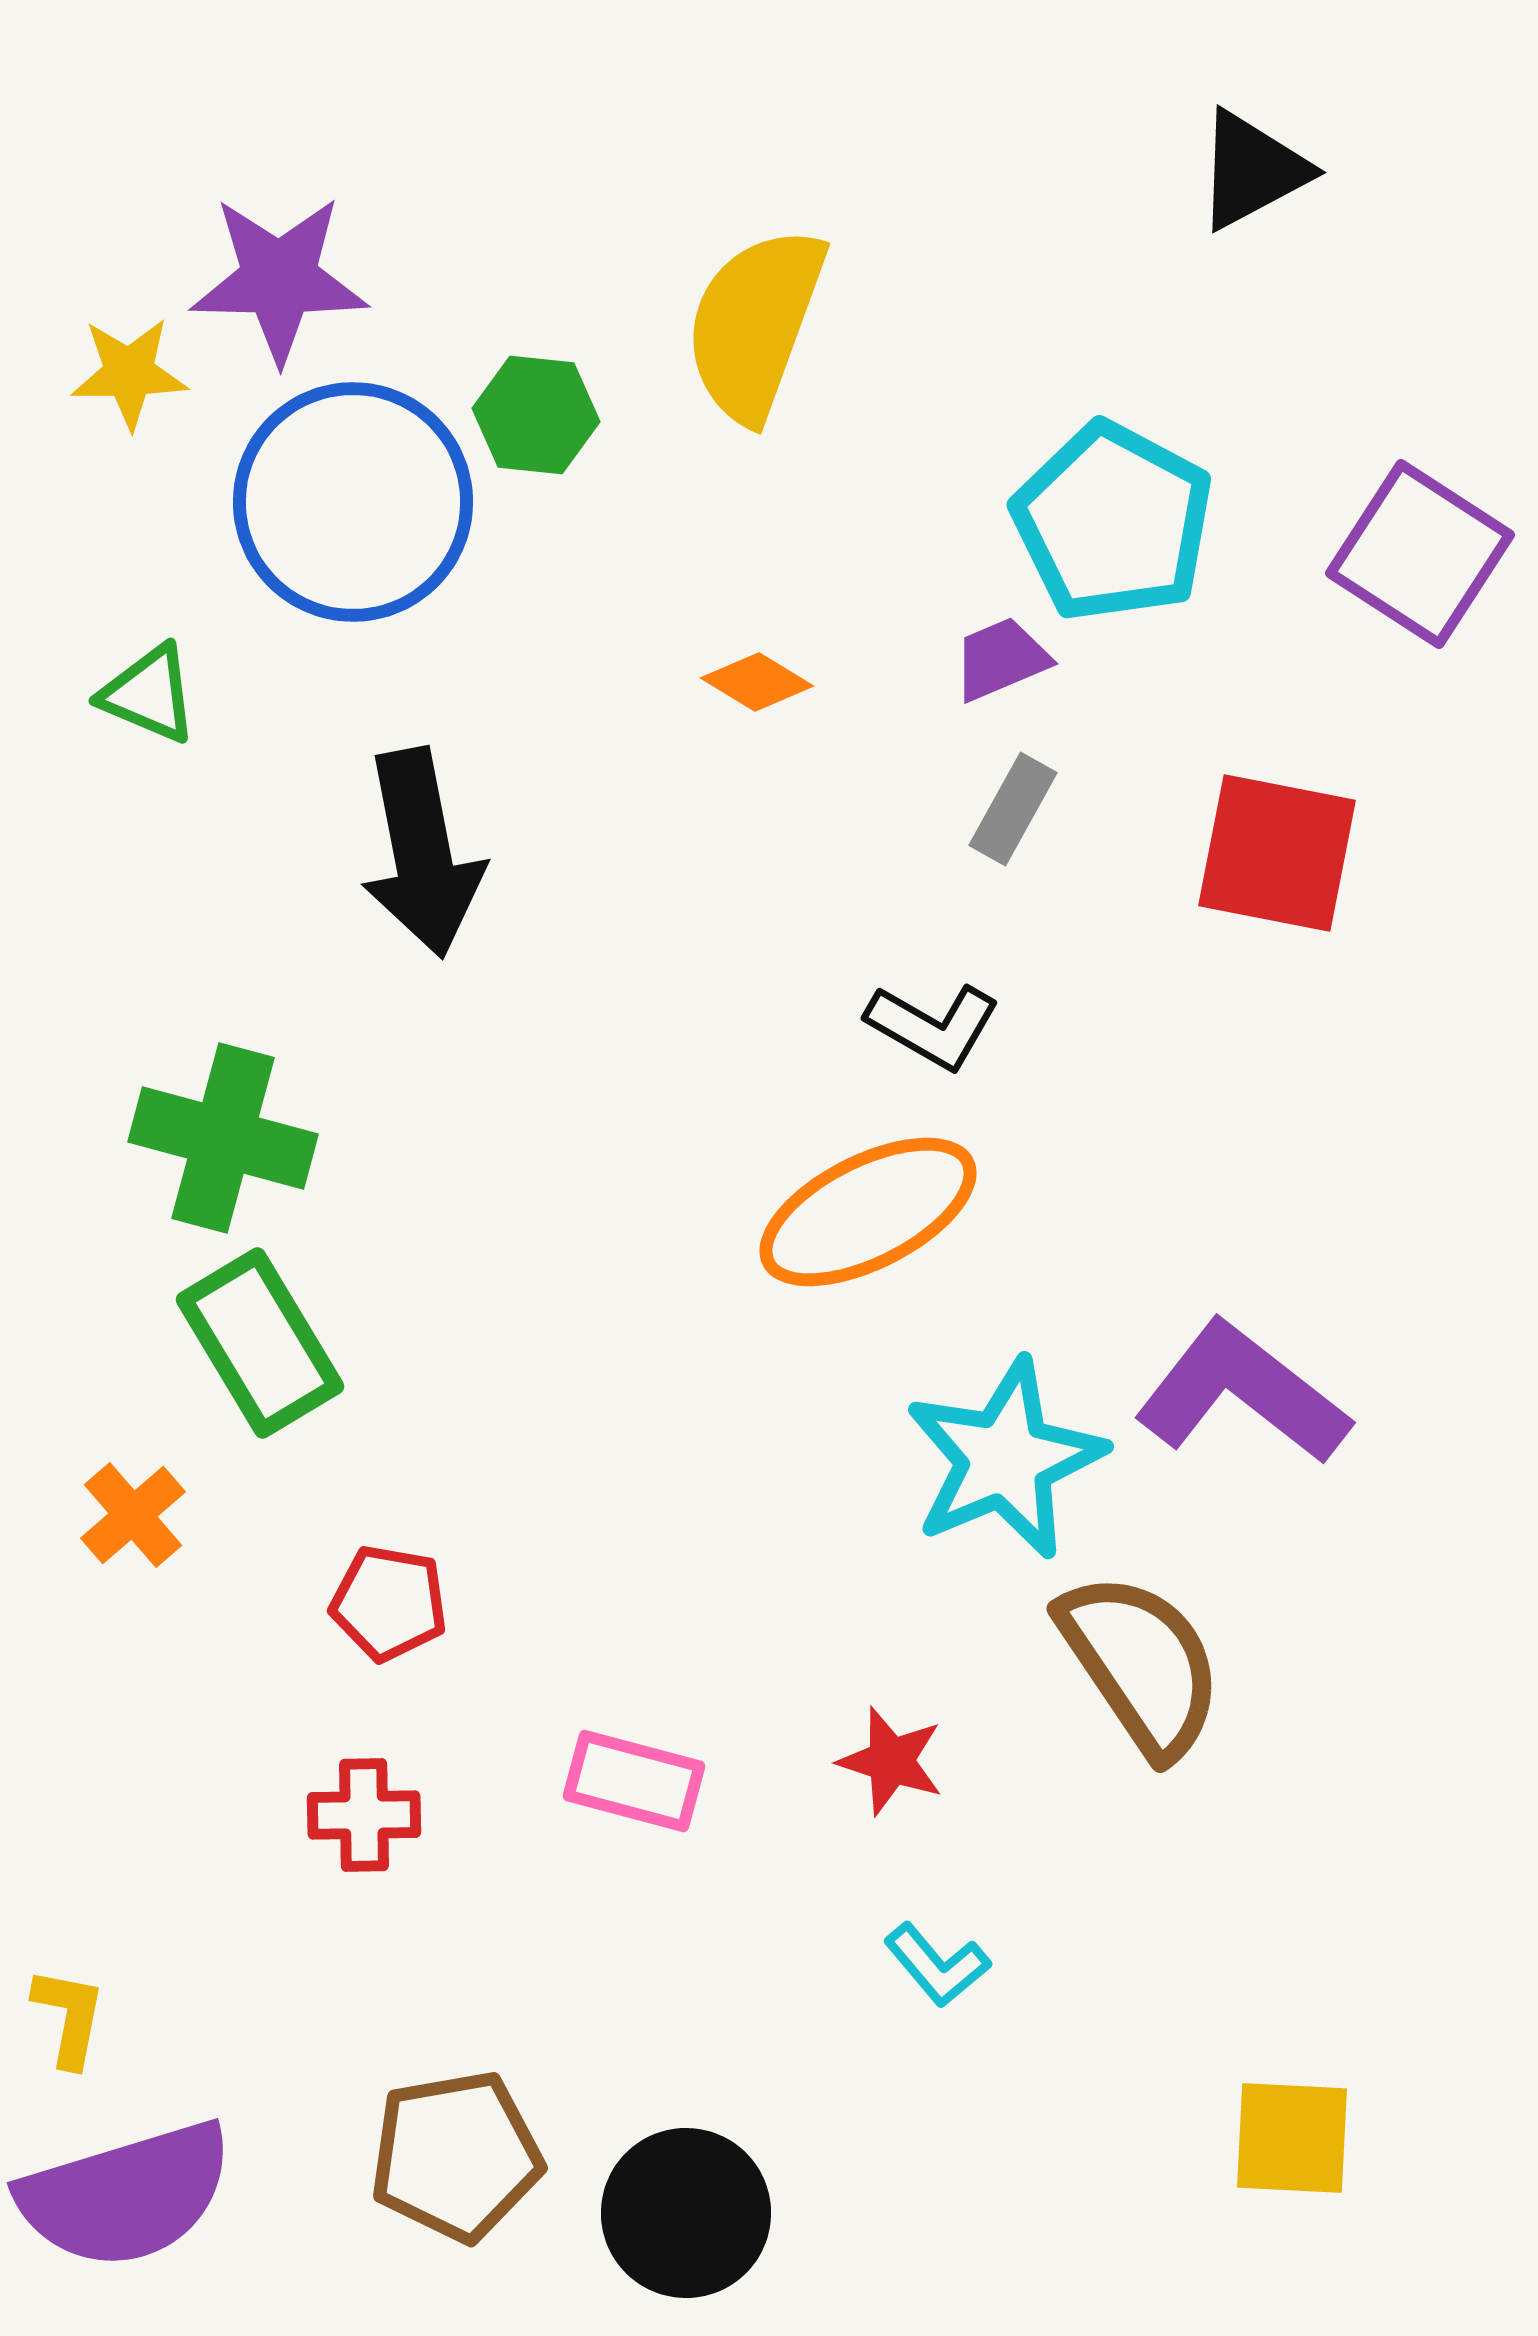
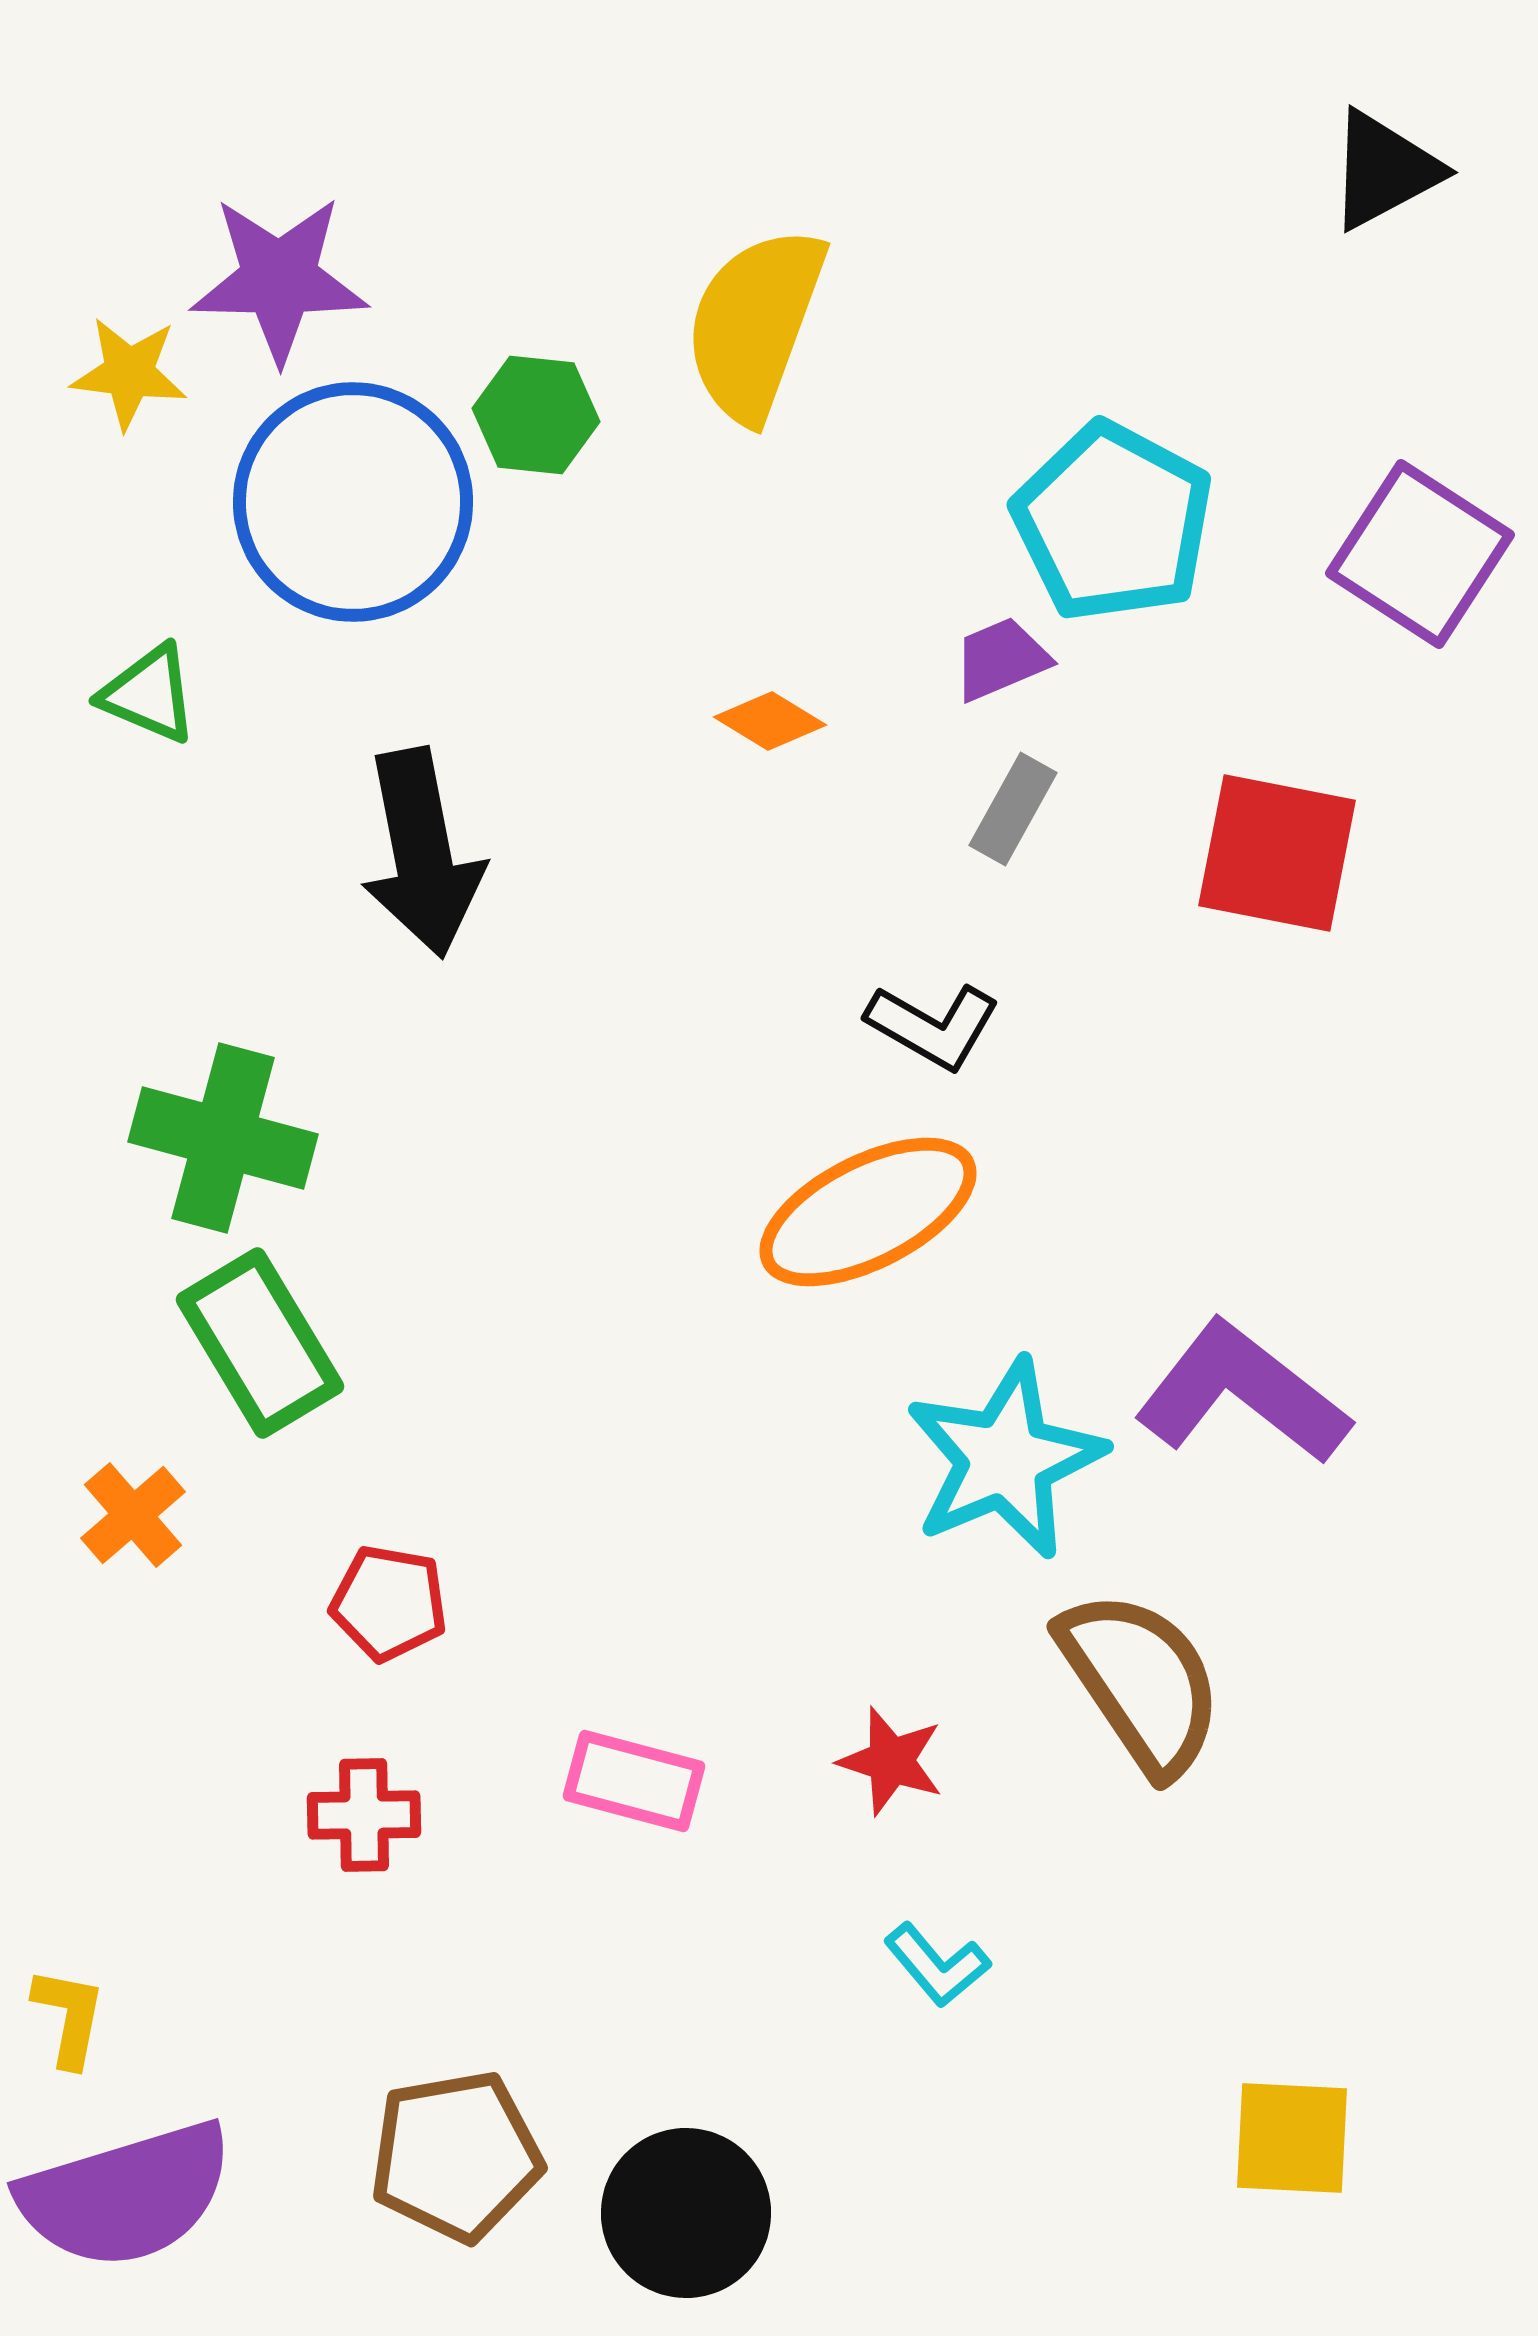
black triangle: moved 132 px right
yellow star: rotated 8 degrees clockwise
orange diamond: moved 13 px right, 39 px down
brown semicircle: moved 18 px down
